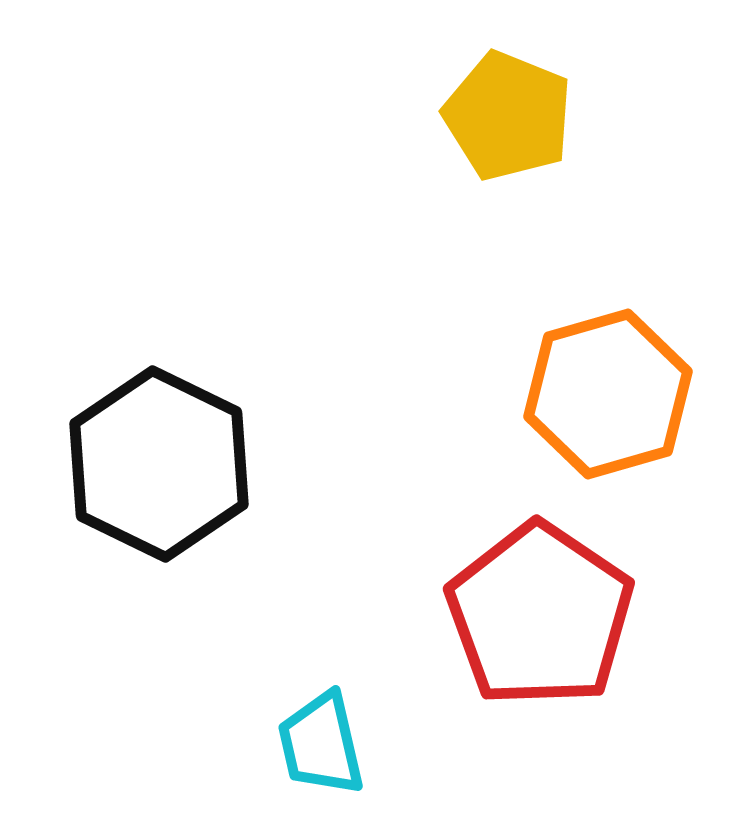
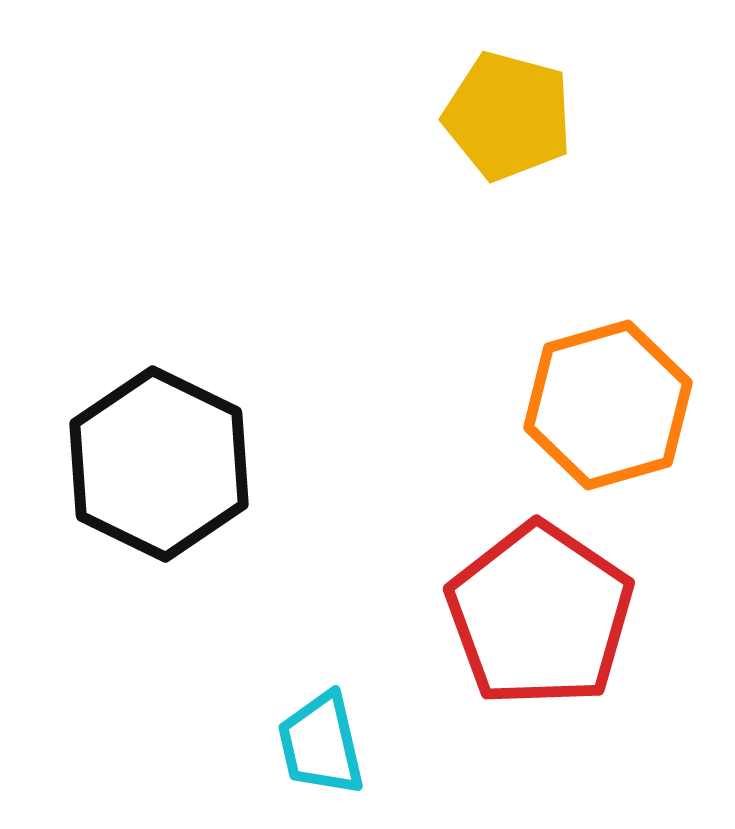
yellow pentagon: rotated 7 degrees counterclockwise
orange hexagon: moved 11 px down
